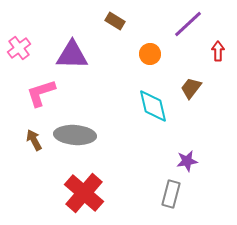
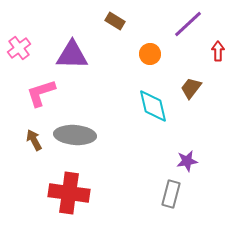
red cross: moved 15 px left; rotated 33 degrees counterclockwise
